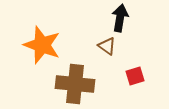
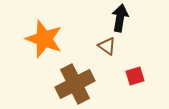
orange star: moved 2 px right, 6 px up
brown cross: rotated 33 degrees counterclockwise
